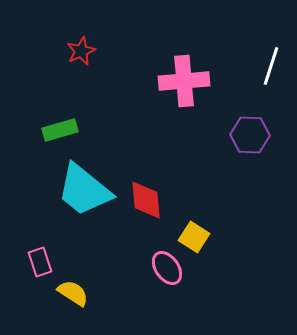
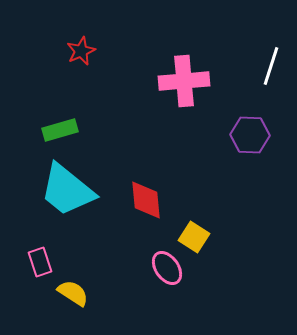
cyan trapezoid: moved 17 px left
